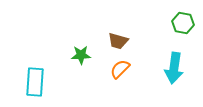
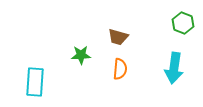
green hexagon: rotated 10 degrees clockwise
brown trapezoid: moved 4 px up
orange semicircle: rotated 140 degrees clockwise
